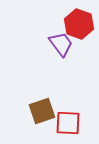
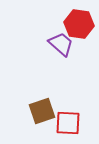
red hexagon: rotated 12 degrees counterclockwise
purple trapezoid: rotated 12 degrees counterclockwise
